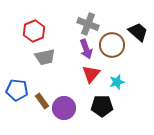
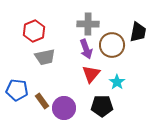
gray cross: rotated 20 degrees counterclockwise
black trapezoid: rotated 60 degrees clockwise
cyan star: rotated 21 degrees counterclockwise
